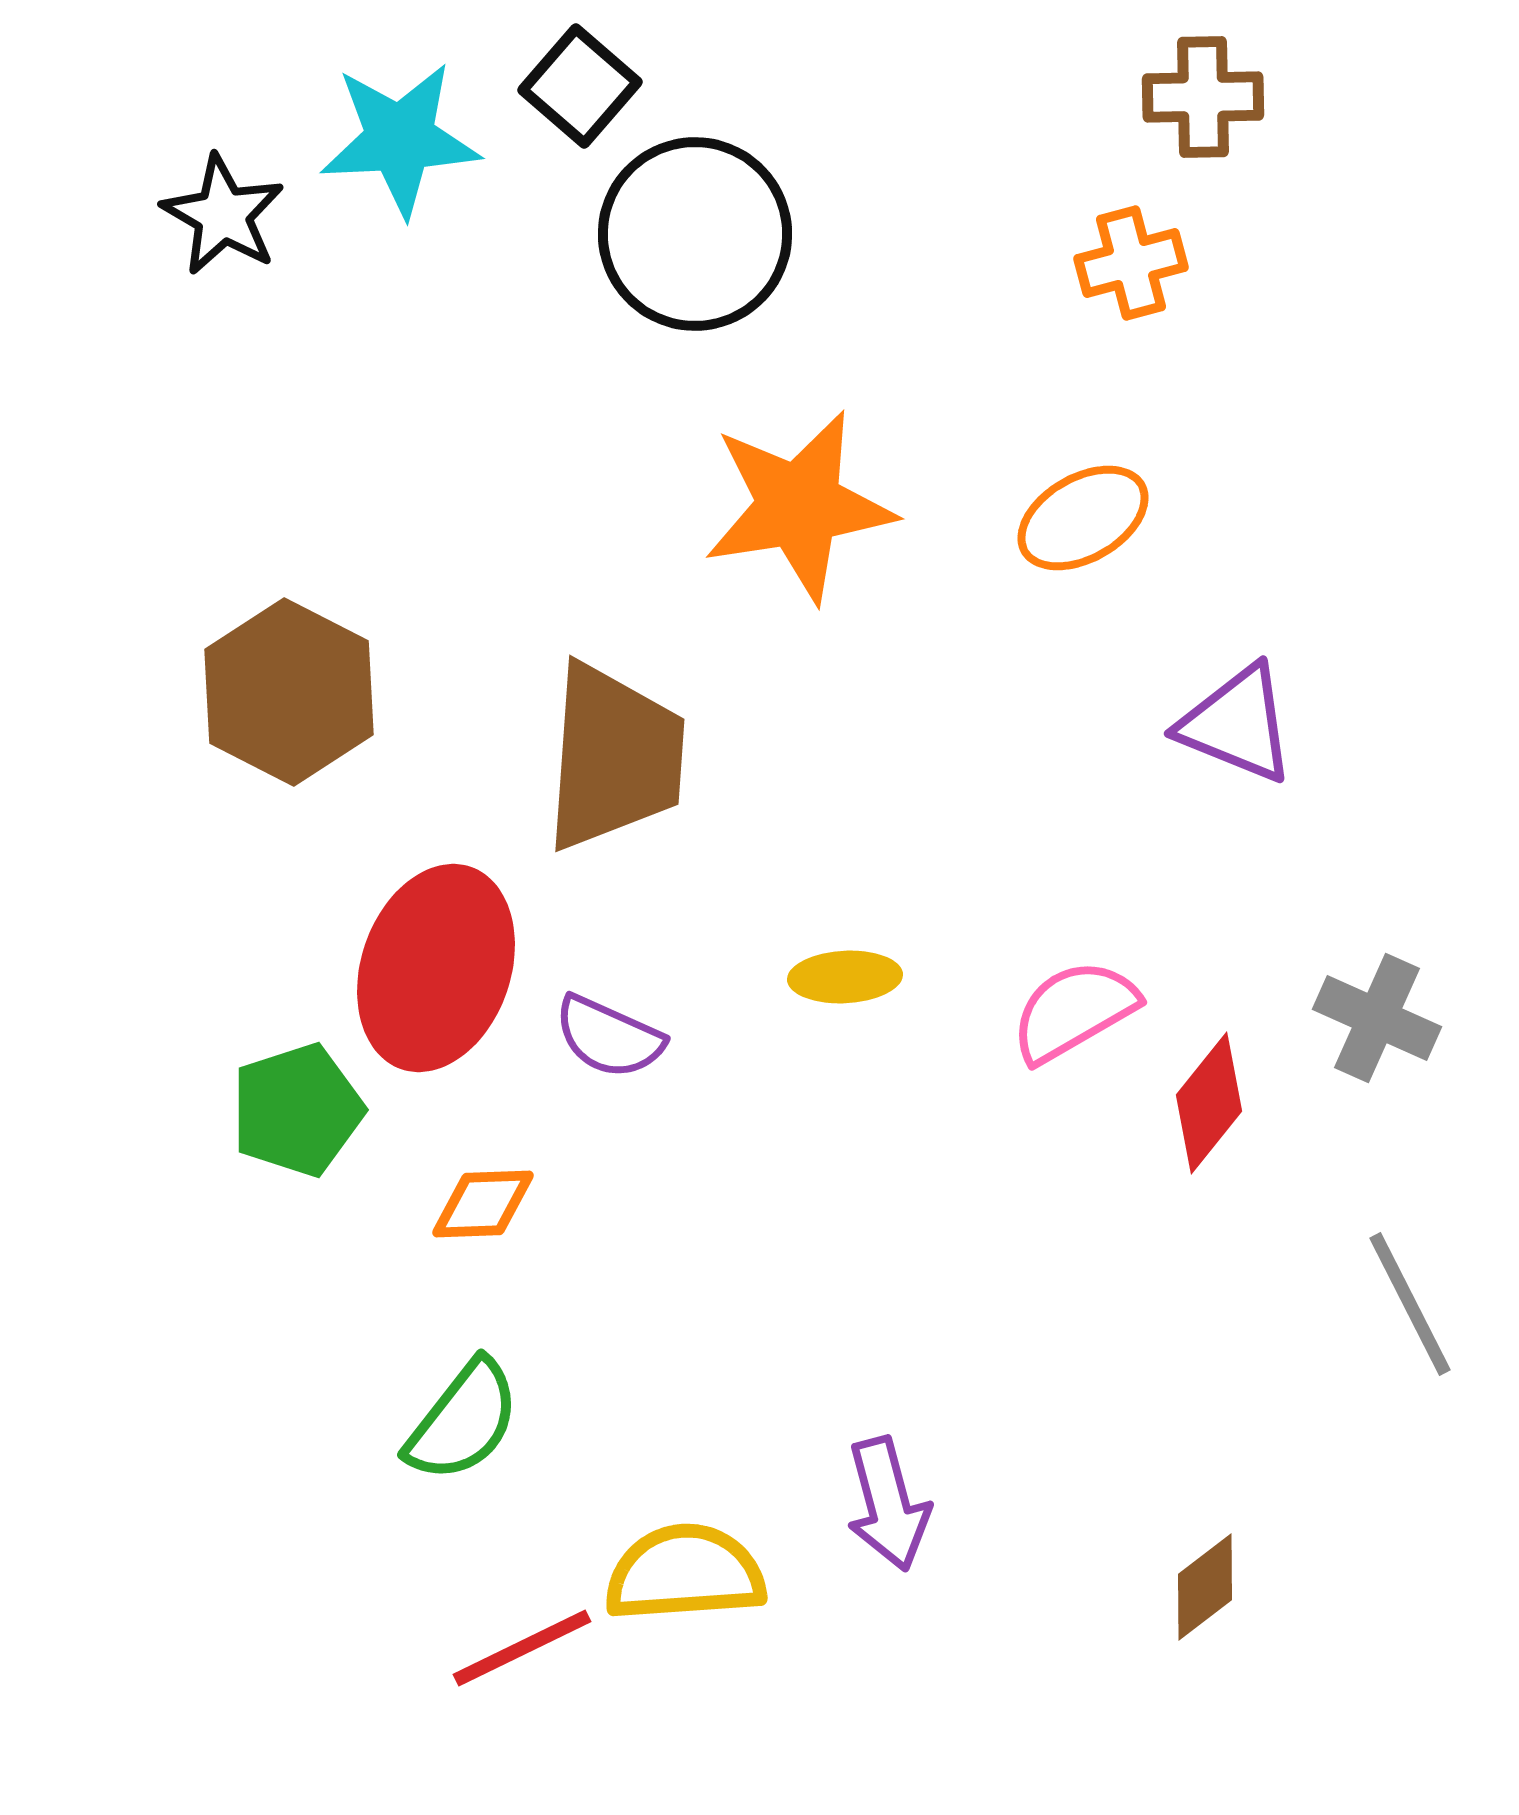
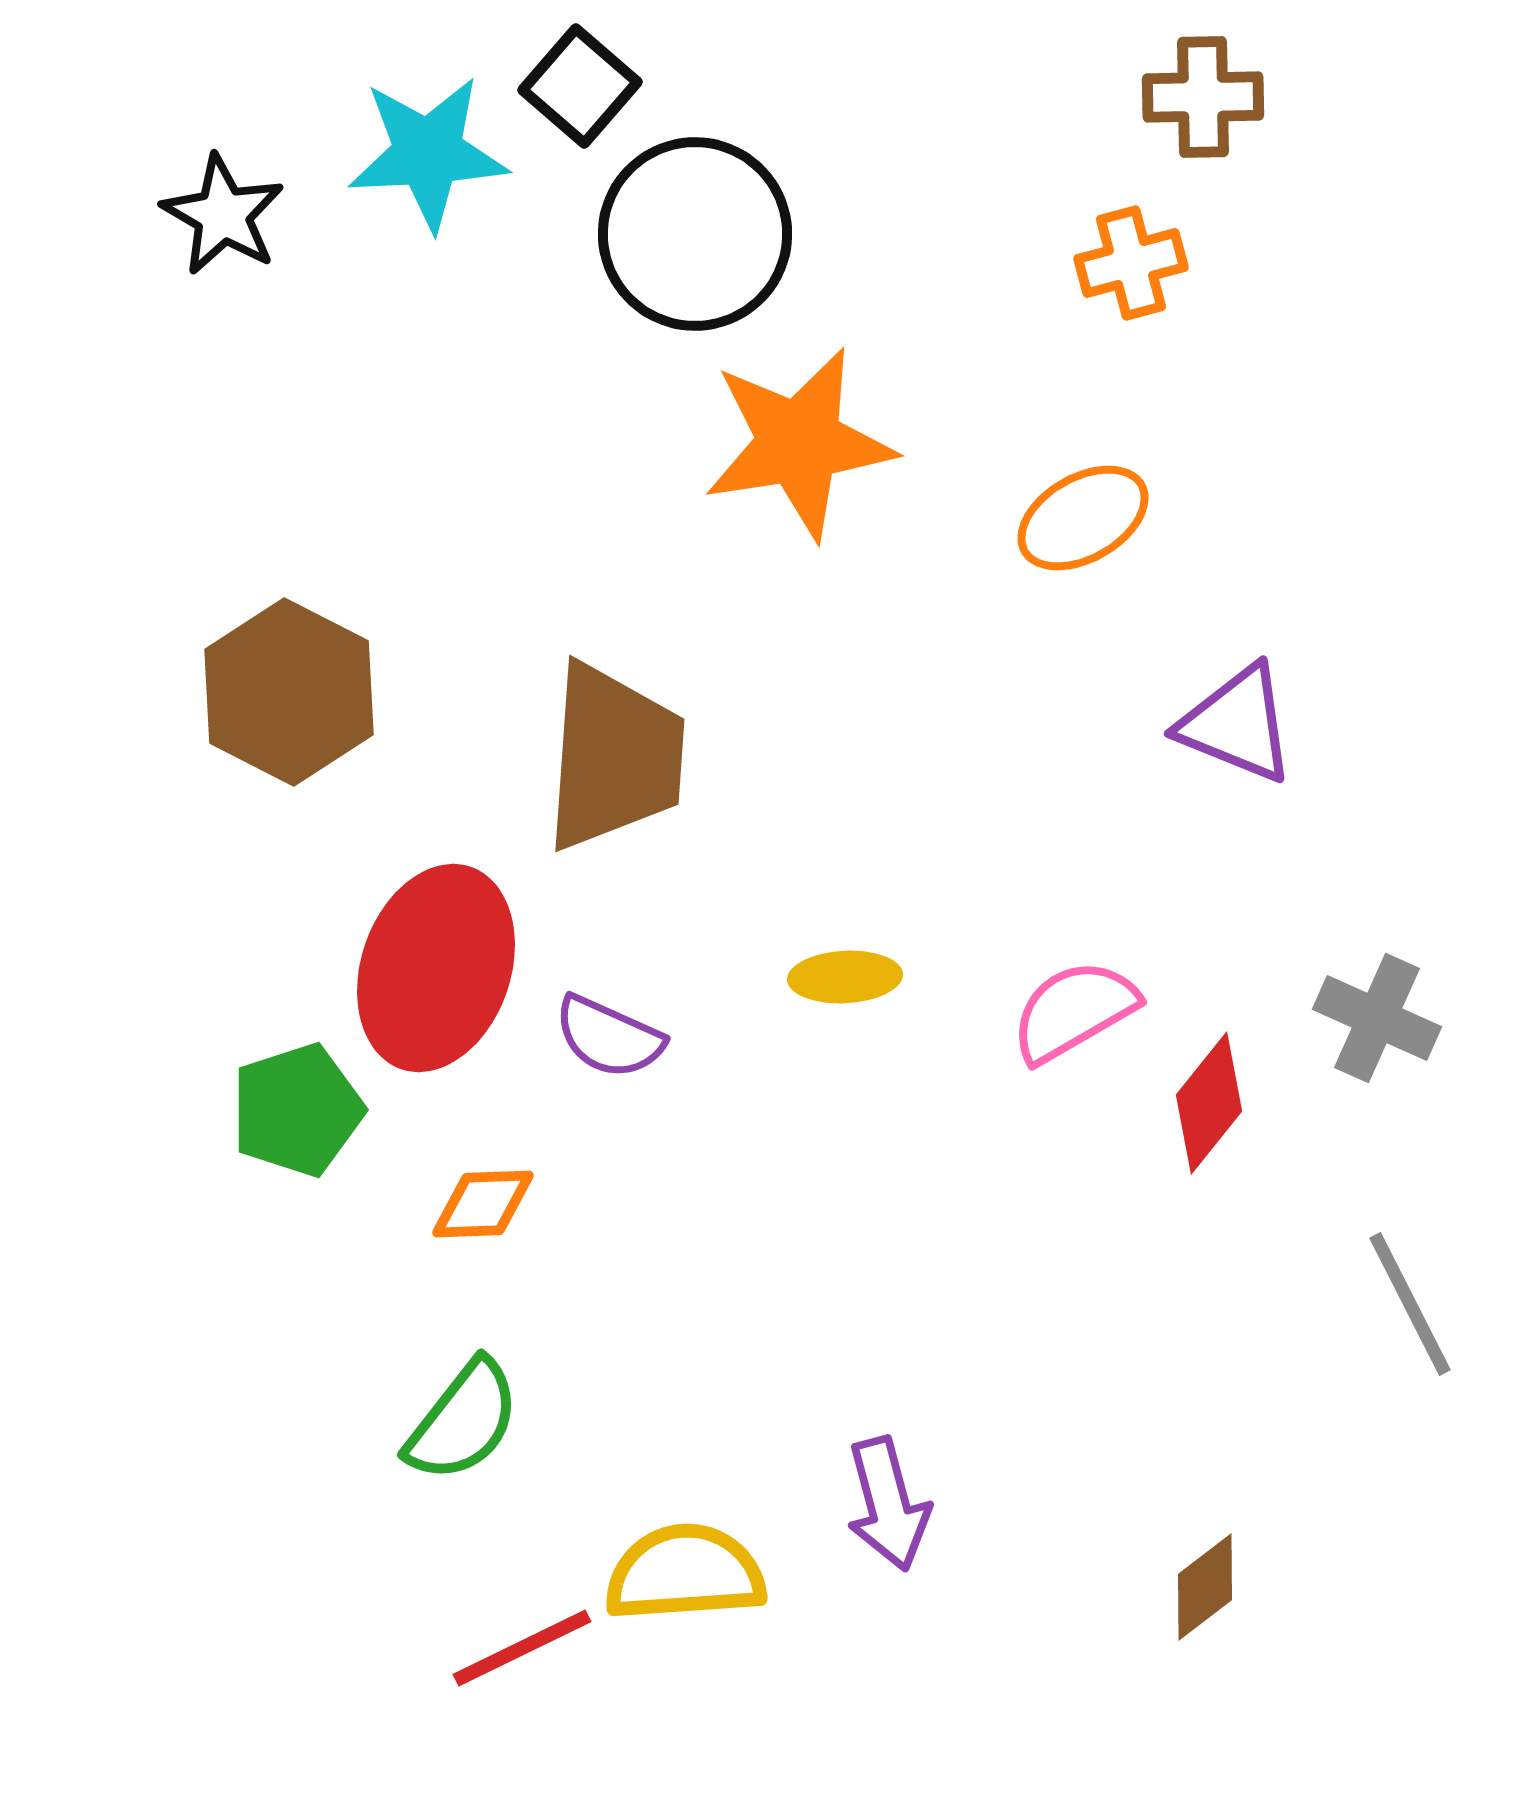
cyan star: moved 28 px right, 14 px down
orange star: moved 63 px up
